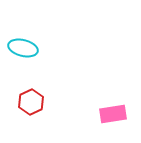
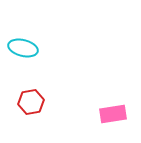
red hexagon: rotated 15 degrees clockwise
